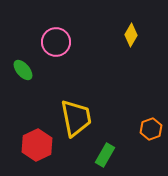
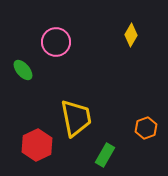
orange hexagon: moved 5 px left, 1 px up
